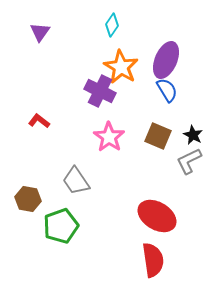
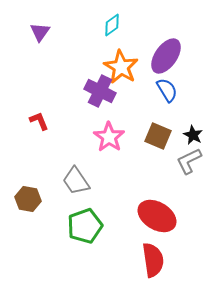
cyan diamond: rotated 20 degrees clockwise
purple ellipse: moved 4 px up; rotated 12 degrees clockwise
red L-shape: rotated 30 degrees clockwise
green pentagon: moved 24 px right
